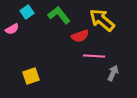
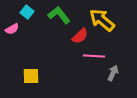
cyan square: rotated 16 degrees counterclockwise
red semicircle: rotated 24 degrees counterclockwise
yellow square: rotated 18 degrees clockwise
